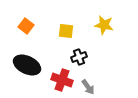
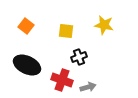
gray arrow: rotated 70 degrees counterclockwise
